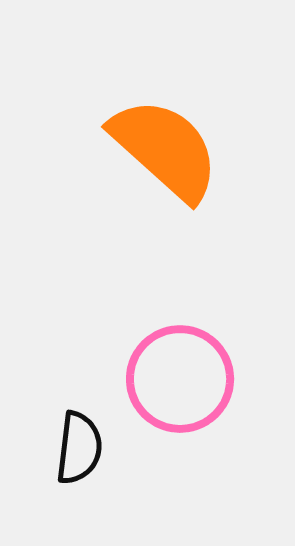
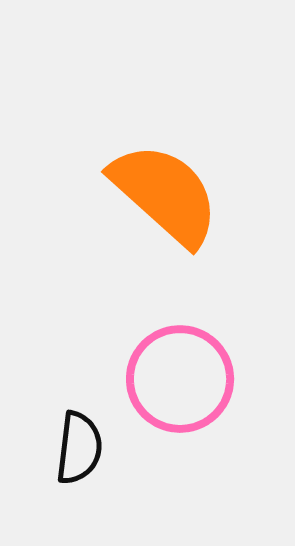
orange semicircle: moved 45 px down
